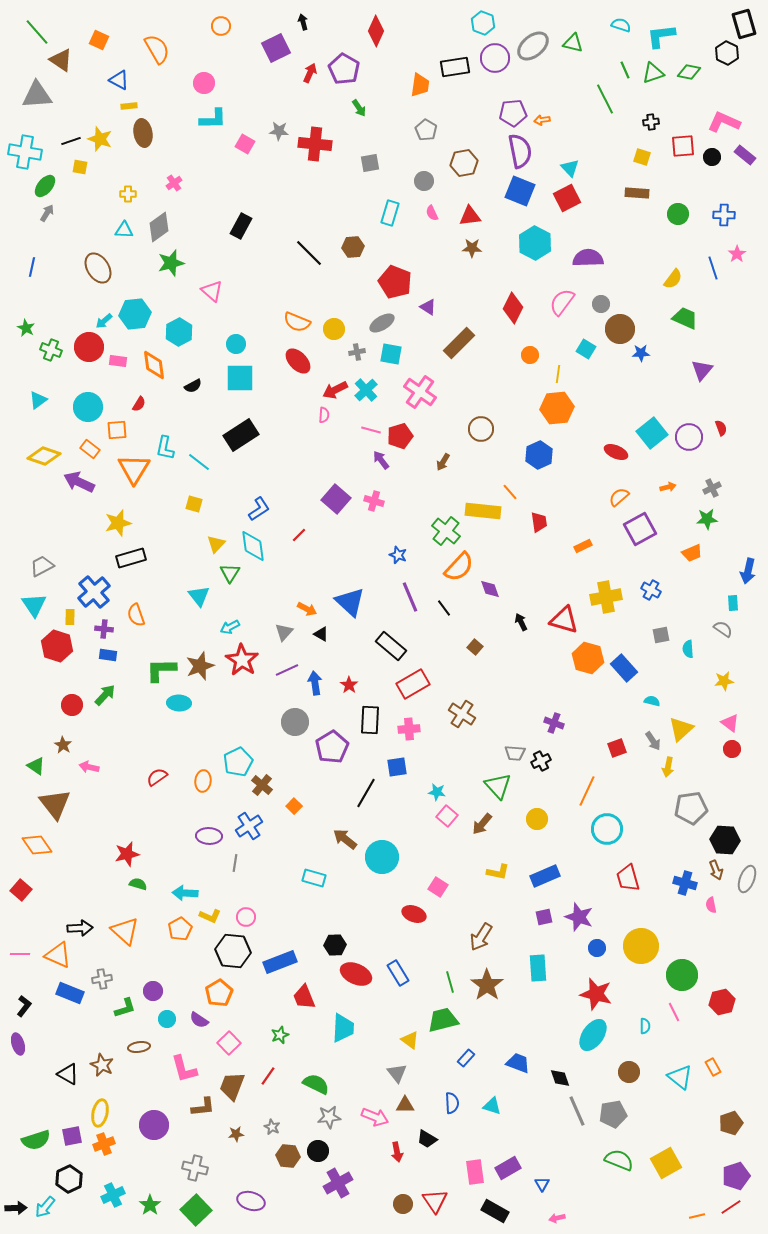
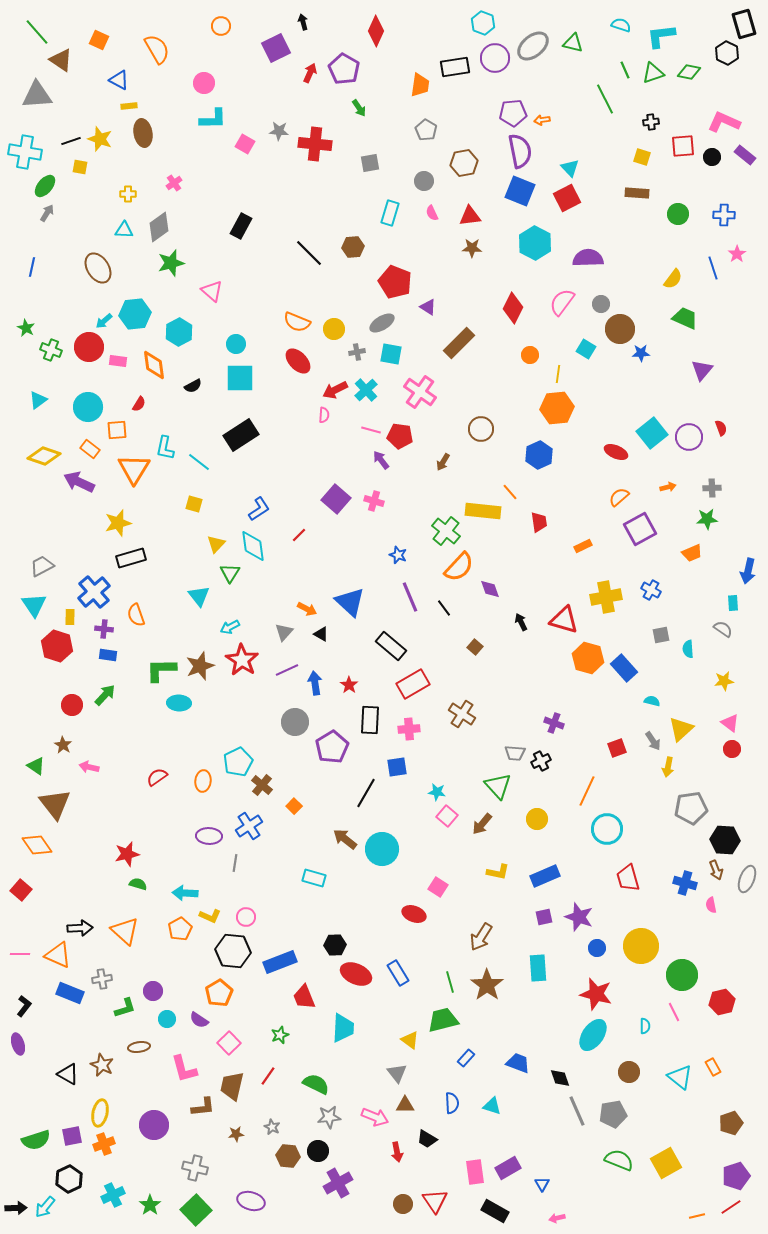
red pentagon at (400, 436): rotated 25 degrees clockwise
gray cross at (712, 488): rotated 24 degrees clockwise
cyan circle at (382, 857): moved 8 px up
brown trapezoid at (232, 1086): rotated 8 degrees counterclockwise
